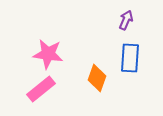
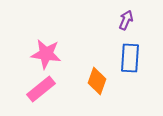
pink star: moved 2 px left
orange diamond: moved 3 px down
